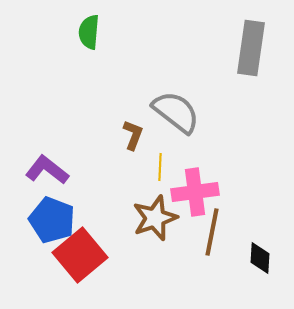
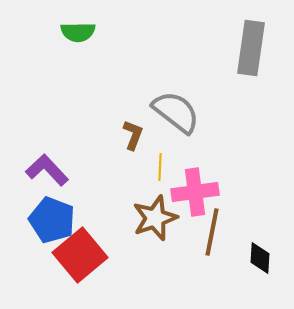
green semicircle: moved 11 px left; rotated 96 degrees counterclockwise
purple L-shape: rotated 9 degrees clockwise
